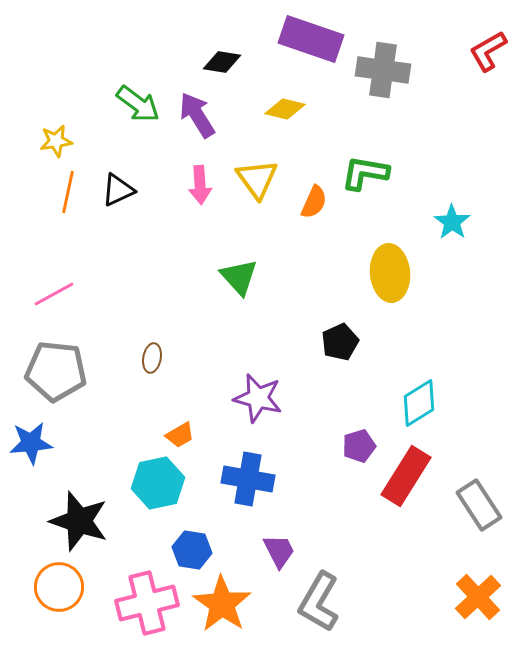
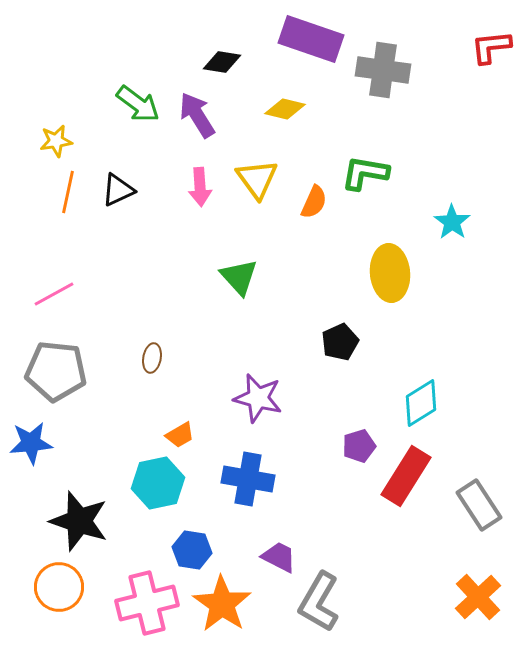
red L-shape: moved 3 px right, 4 px up; rotated 24 degrees clockwise
pink arrow: moved 2 px down
cyan diamond: moved 2 px right
purple trapezoid: moved 6 px down; rotated 36 degrees counterclockwise
